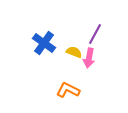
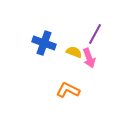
blue cross: rotated 15 degrees counterclockwise
pink arrow: rotated 30 degrees counterclockwise
